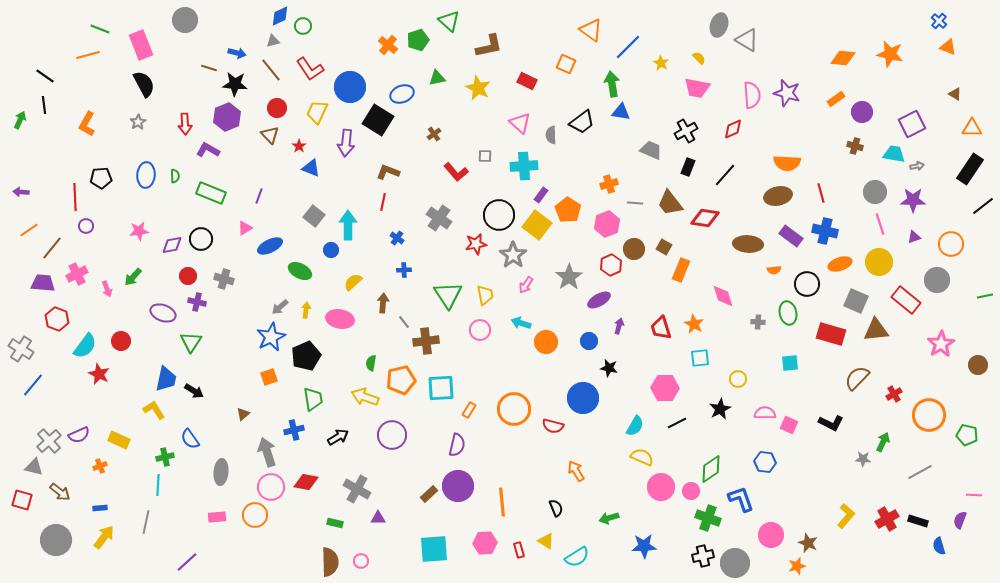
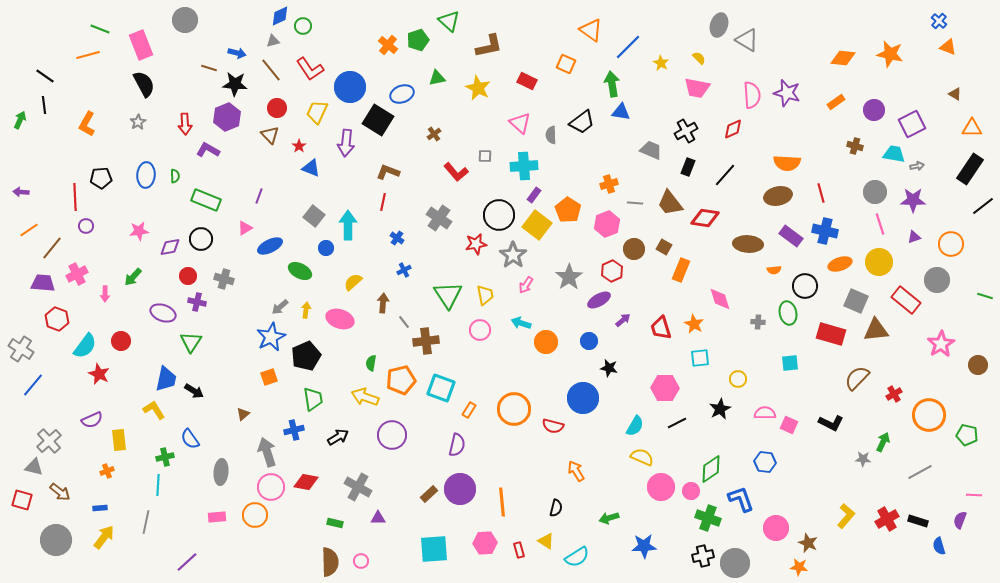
orange rectangle at (836, 99): moved 3 px down
purple circle at (862, 112): moved 12 px right, 2 px up
green rectangle at (211, 193): moved 5 px left, 7 px down
purple rectangle at (541, 195): moved 7 px left
purple diamond at (172, 245): moved 2 px left, 2 px down
blue circle at (331, 250): moved 5 px left, 2 px up
red hexagon at (611, 265): moved 1 px right, 6 px down
blue cross at (404, 270): rotated 24 degrees counterclockwise
black circle at (807, 284): moved 2 px left, 2 px down
pink arrow at (107, 289): moved 2 px left, 5 px down; rotated 21 degrees clockwise
pink diamond at (723, 296): moved 3 px left, 3 px down
green line at (985, 296): rotated 28 degrees clockwise
pink ellipse at (340, 319): rotated 8 degrees clockwise
purple arrow at (619, 326): moved 4 px right, 6 px up; rotated 35 degrees clockwise
cyan square at (441, 388): rotated 24 degrees clockwise
purple semicircle at (79, 435): moved 13 px right, 15 px up
yellow rectangle at (119, 440): rotated 60 degrees clockwise
orange cross at (100, 466): moved 7 px right, 5 px down
purple circle at (458, 486): moved 2 px right, 3 px down
gray cross at (357, 489): moved 1 px right, 2 px up
black semicircle at (556, 508): rotated 36 degrees clockwise
pink circle at (771, 535): moved 5 px right, 7 px up
orange star at (797, 566): moved 2 px right, 1 px down; rotated 24 degrees clockwise
